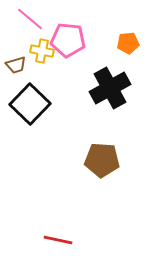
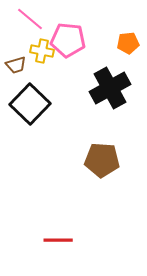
red line: rotated 12 degrees counterclockwise
